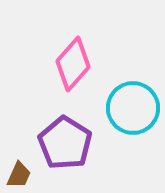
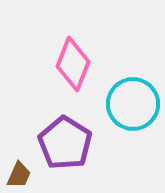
pink diamond: rotated 20 degrees counterclockwise
cyan circle: moved 4 px up
